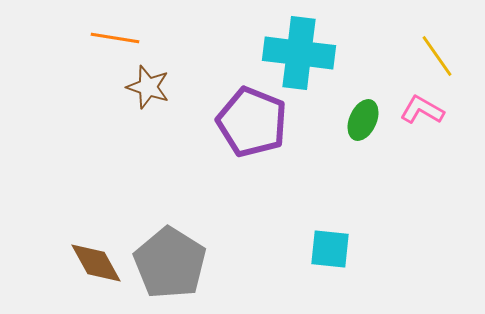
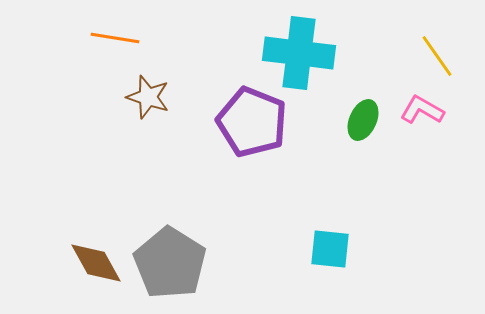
brown star: moved 10 px down
